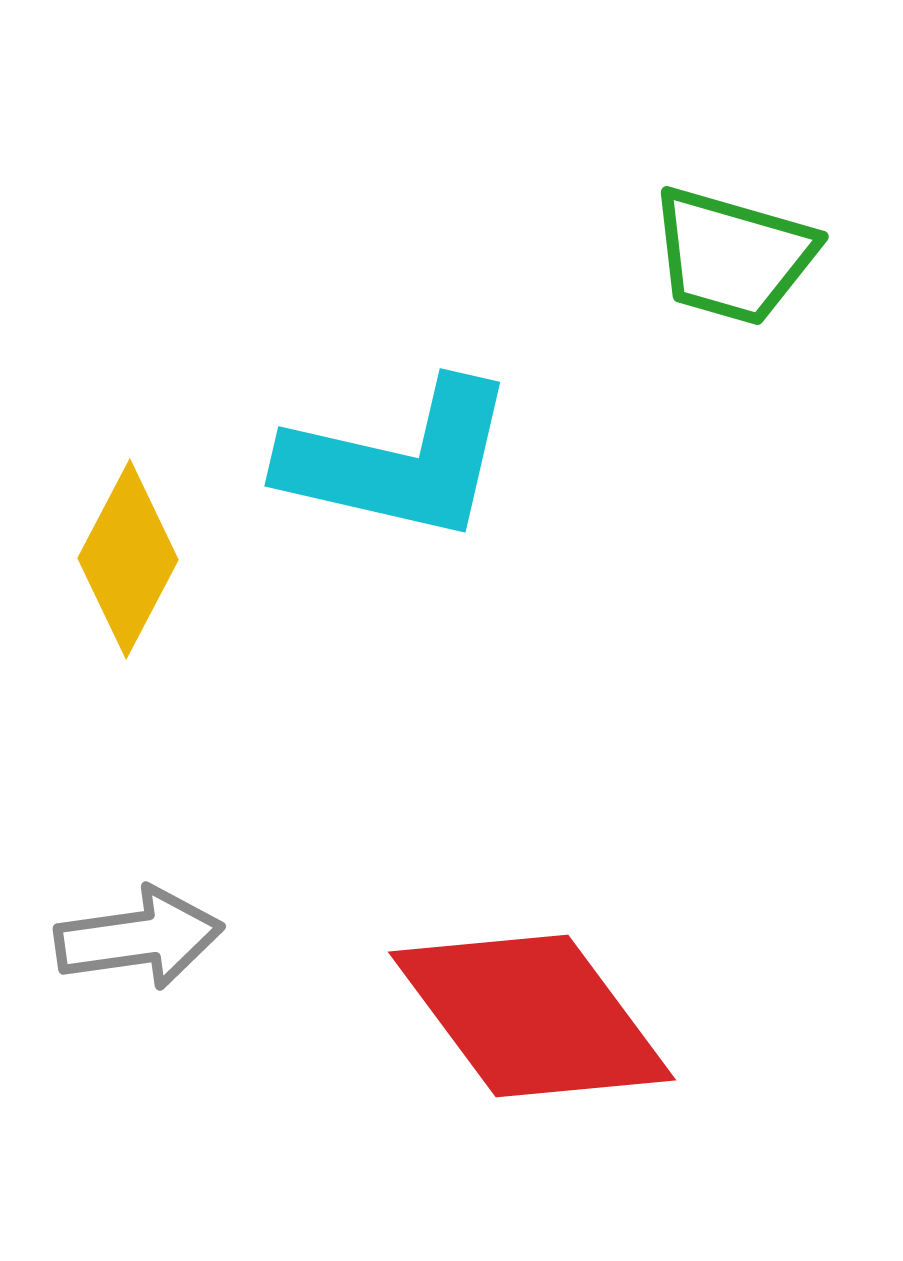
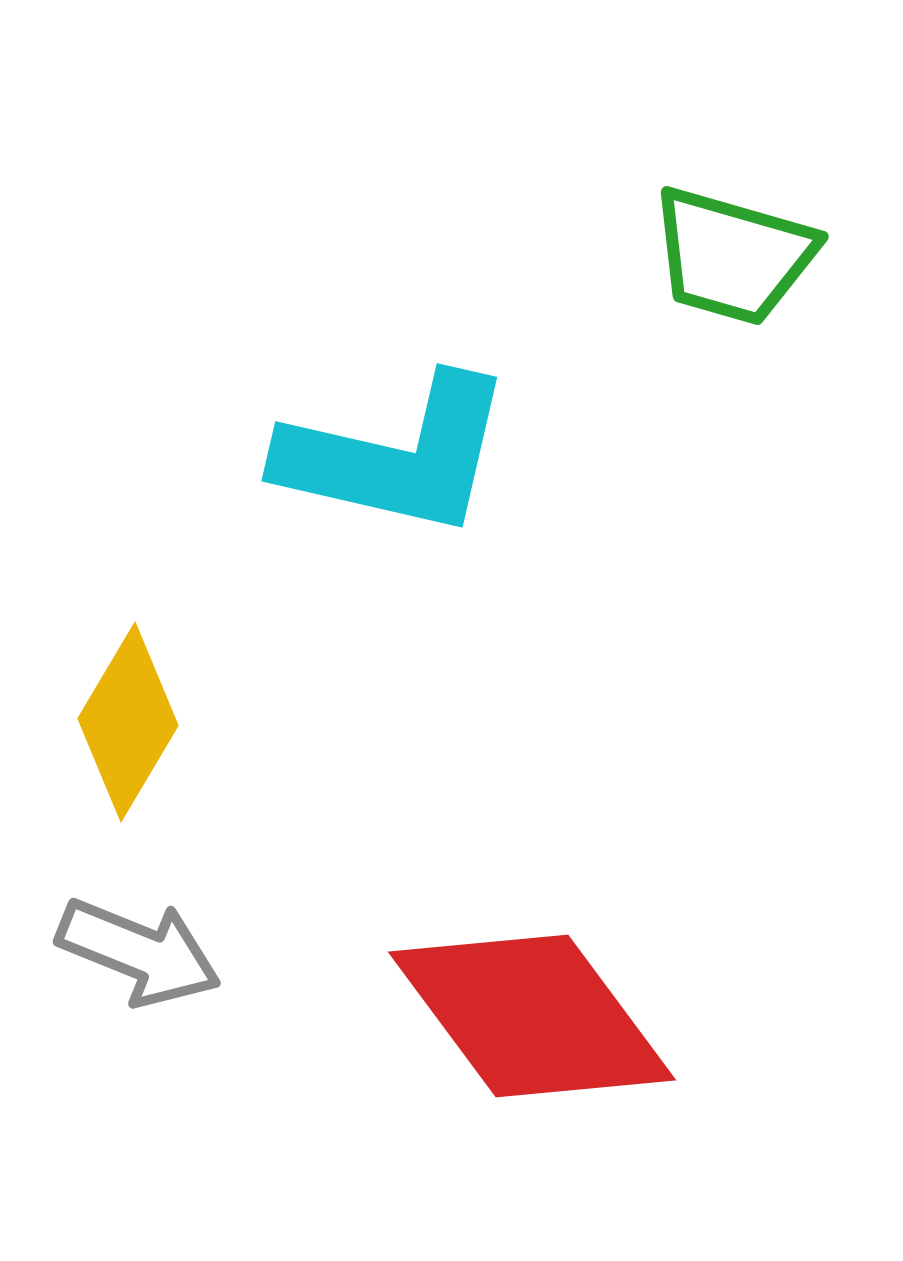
cyan L-shape: moved 3 px left, 5 px up
yellow diamond: moved 163 px down; rotated 3 degrees clockwise
gray arrow: moved 14 px down; rotated 30 degrees clockwise
